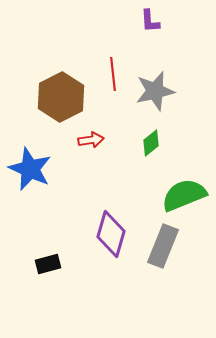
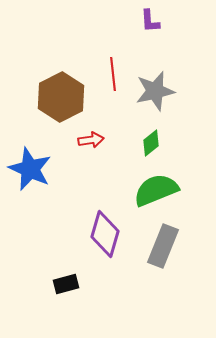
green semicircle: moved 28 px left, 5 px up
purple diamond: moved 6 px left
black rectangle: moved 18 px right, 20 px down
